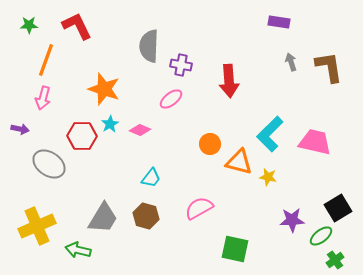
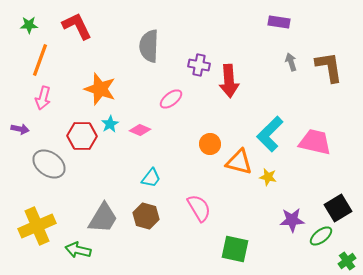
orange line: moved 6 px left
purple cross: moved 18 px right
orange star: moved 4 px left
pink semicircle: rotated 88 degrees clockwise
green cross: moved 12 px right, 1 px down
